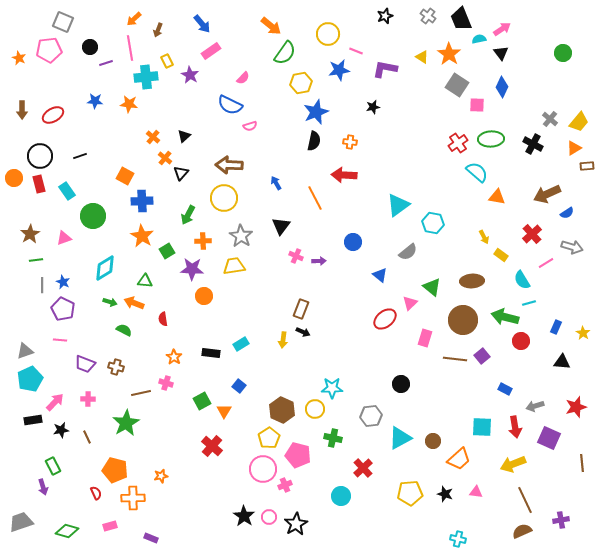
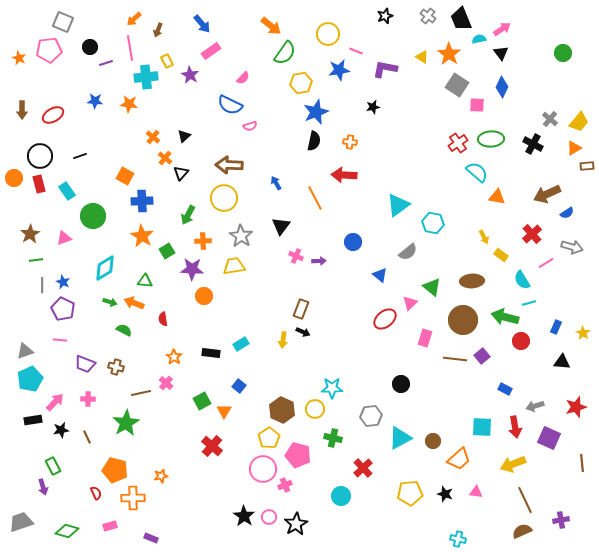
pink cross at (166, 383): rotated 24 degrees clockwise
